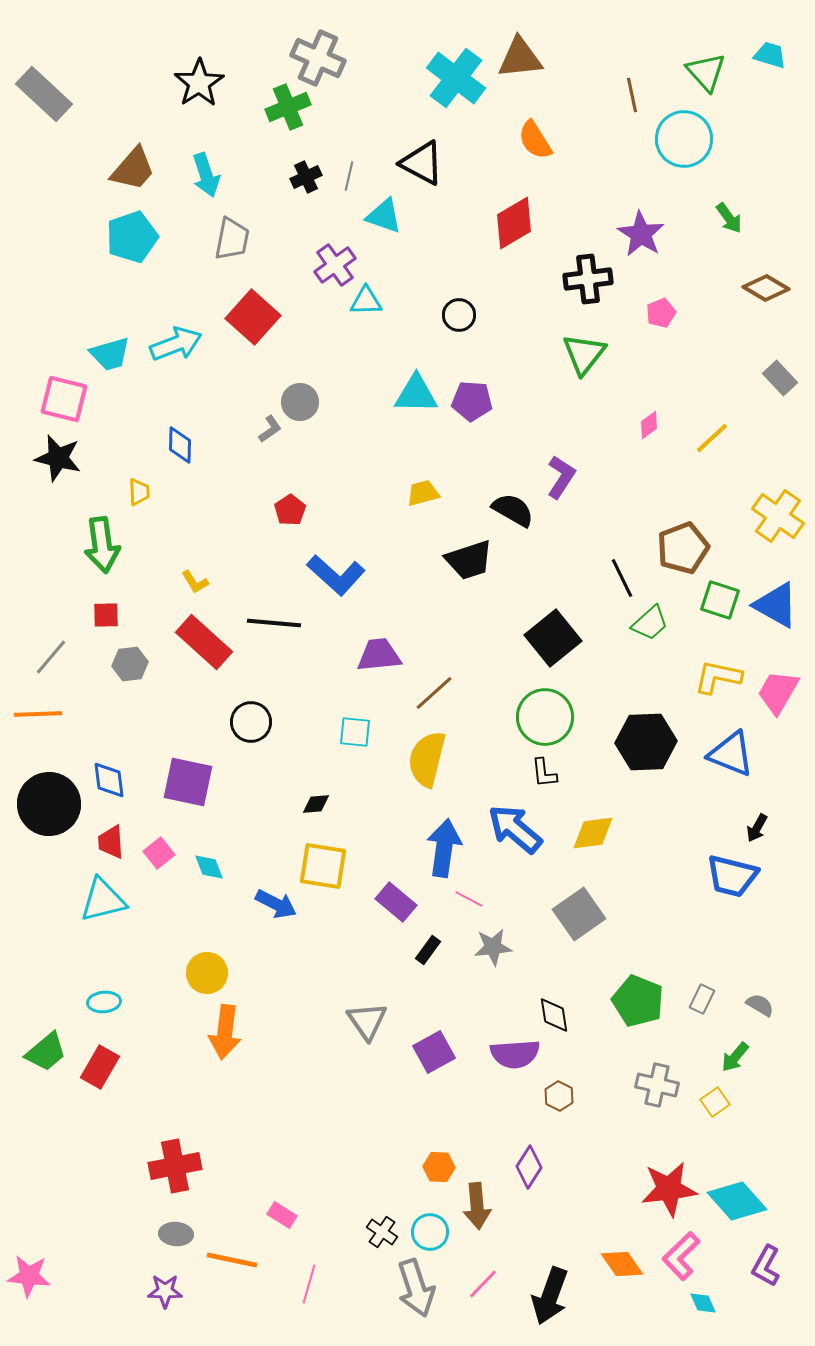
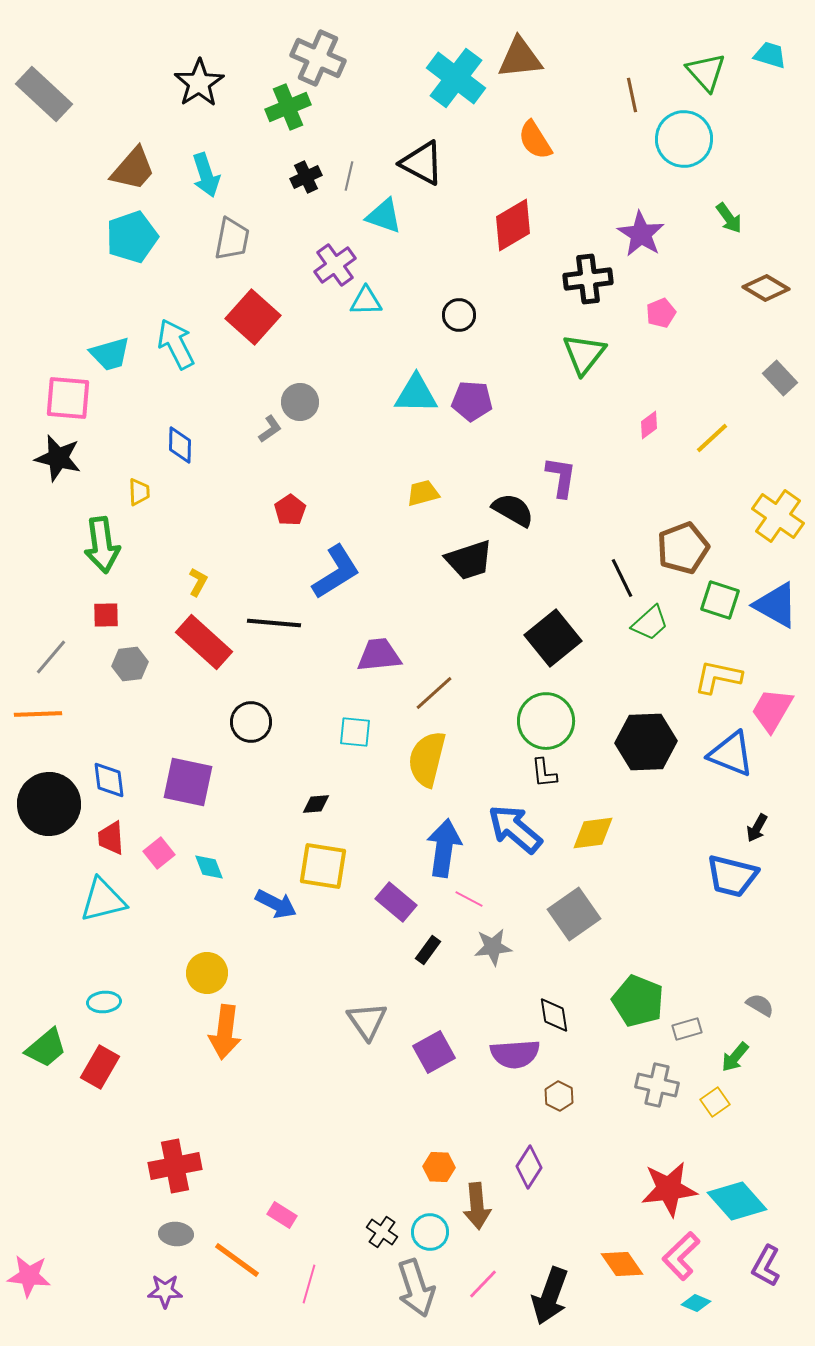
red diamond at (514, 223): moved 1 px left, 2 px down
cyan arrow at (176, 344): rotated 96 degrees counterclockwise
pink square at (64, 399): moved 4 px right, 1 px up; rotated 9 degrees counterclockwise
purple L-shape at (561, 477): rotated 24 degrees counterclockwise
blue L-shape at (336, 575): moved 3 px up; rotated 74 degrees counterclockwise
yellow L-shape at (195, 582): moved 3 px right; rotated 120 degrees counterclockwise
pink trapezoid at (778, 692): moved 6 px left, 18 px down
green circle at (545, 717): moved 1 px right, 4 px down
red trapezoid at (111, 842): moved 4 px up
gray square at (579, 914): moved 5 px left
gray rectangle at (702, 999): moved 15 px left, 30 px down; rotated 48 degrees clockwise
green trapezoid at (46, 1052): moved 4 px up
orange line at (232, 1260): moved 5 px right; rotated 24 degrees clockwise
cyan diamond at (703, 1303): moved 7 px left; rotated 44 degrees counterclockwise
